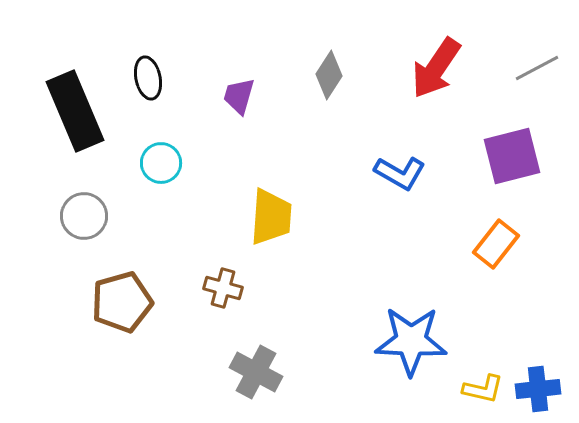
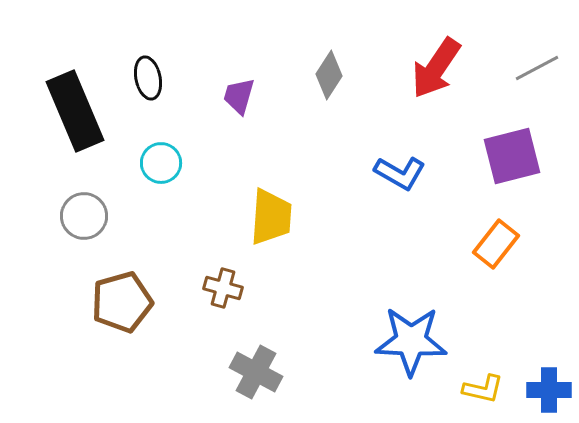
blue cross: moved 11 px right, 1 px down; rotated 6 degrees clockwise
